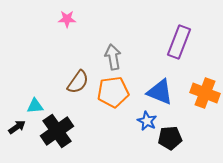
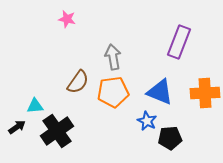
pink star: rotated 12 degrees clockwise
orange cross: rotated 24 degrees counterclockwise
